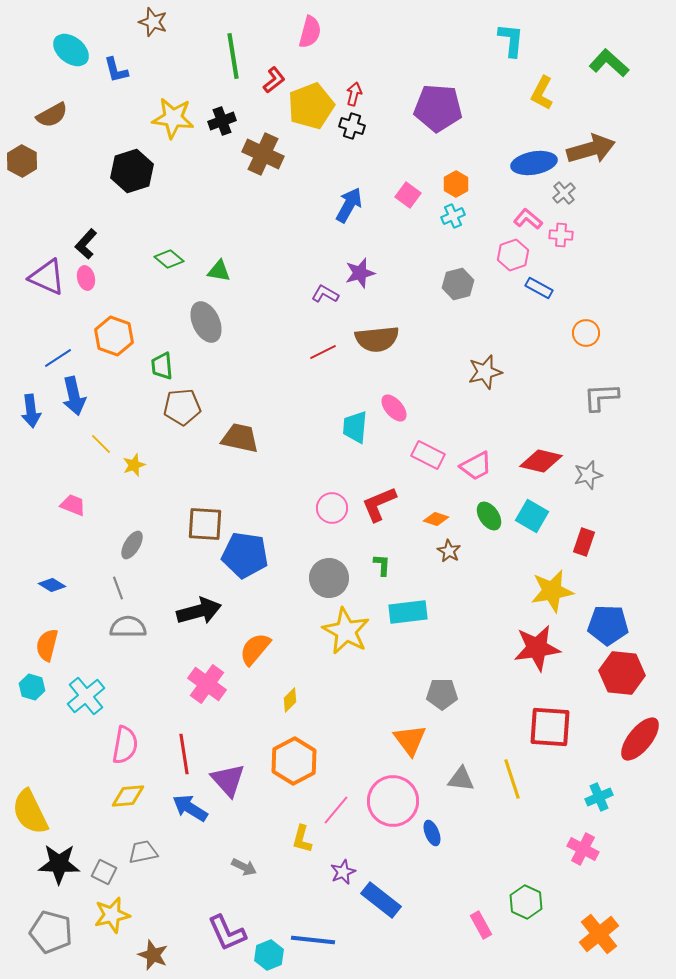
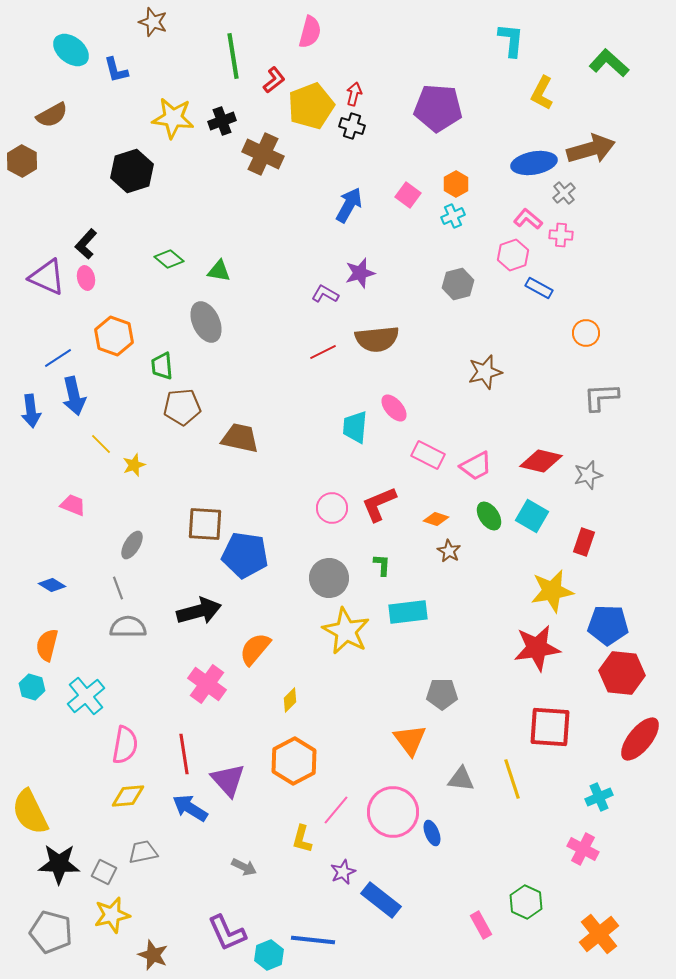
pink circle at (393, 801): moved 11 px down
